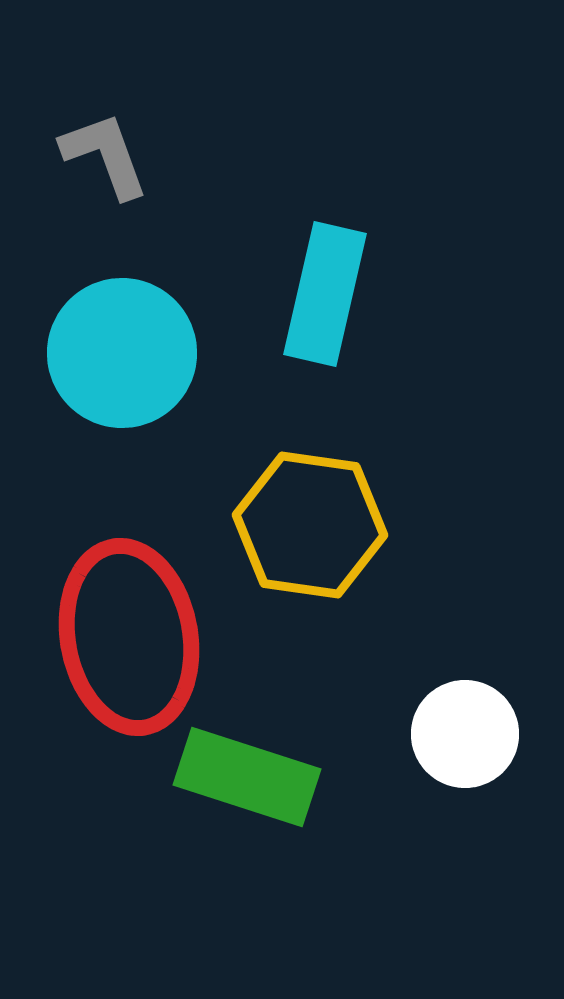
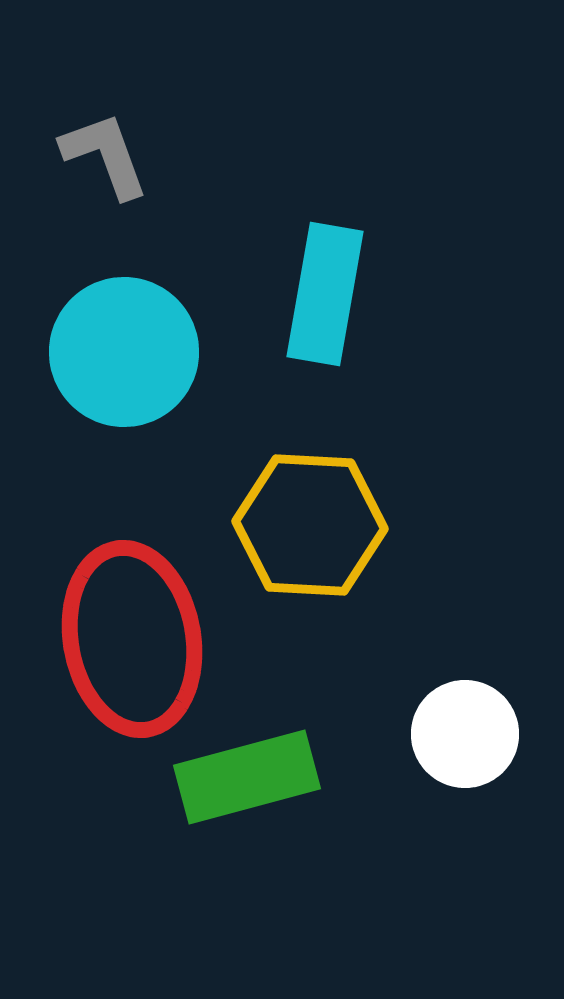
cyan rectangle: rotated 3 degrees counterclockwise
cyan circle: moved 2 px right, 1 px up
yellow hexagon: rotated 5 degrees counterclockwise
red ellipse: moved 3 px right, 2 px down
green rectangle: rotated 33 degrees counterclockwise
